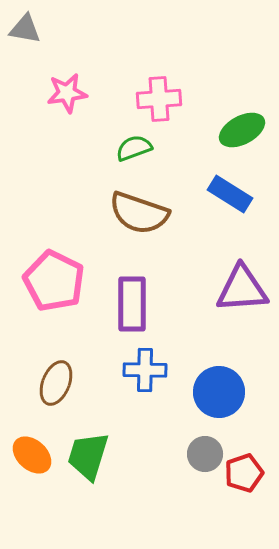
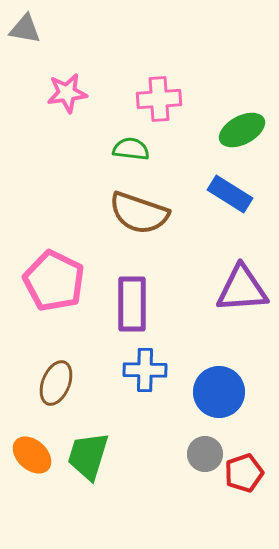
green semicircle: moved 3 px left, 1 px down; rotated 27 degrees clockwise
